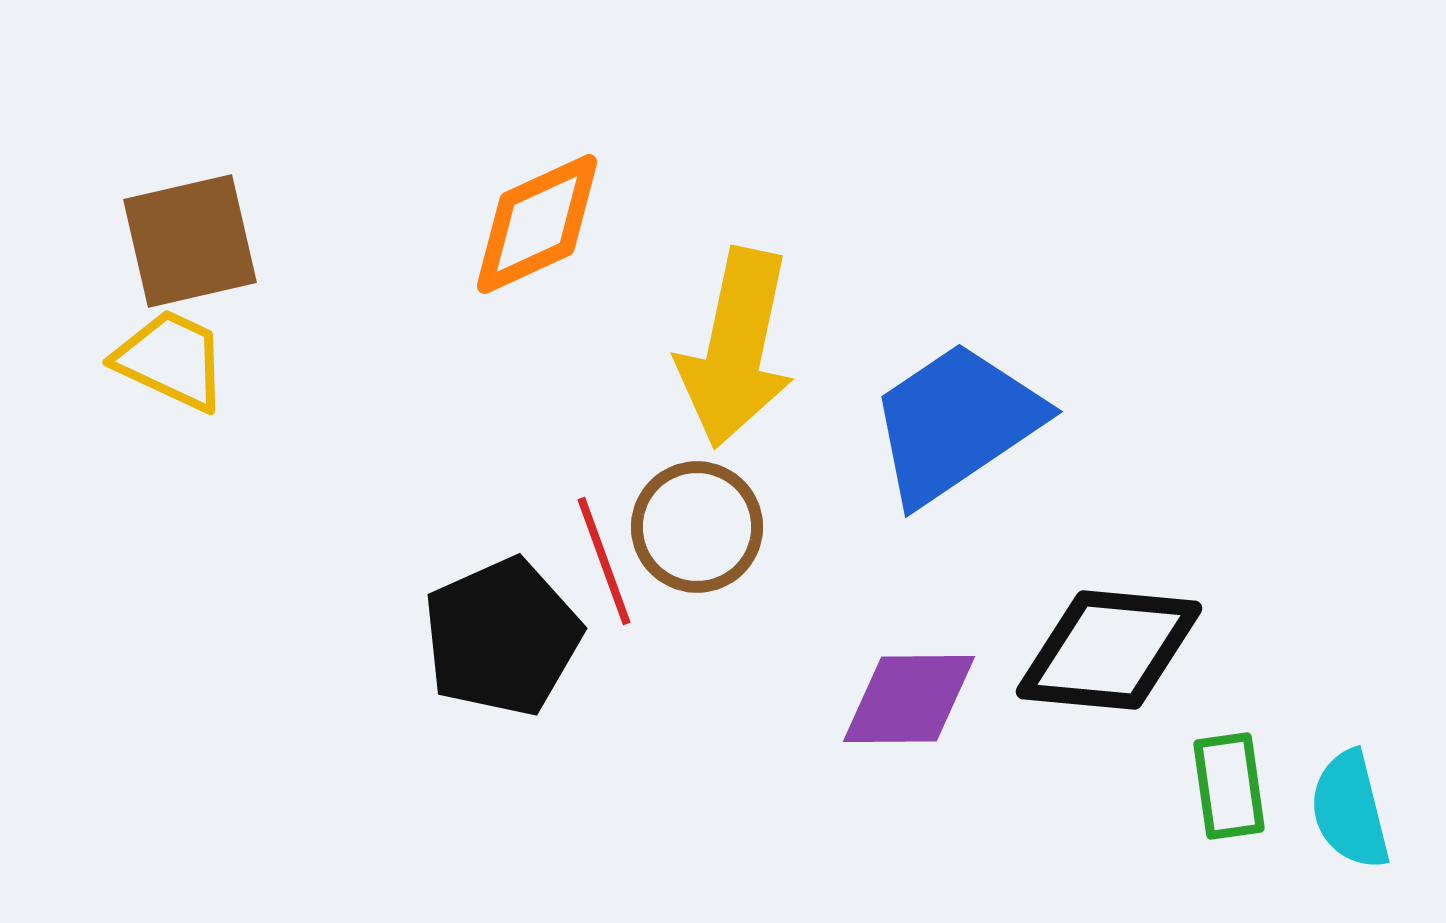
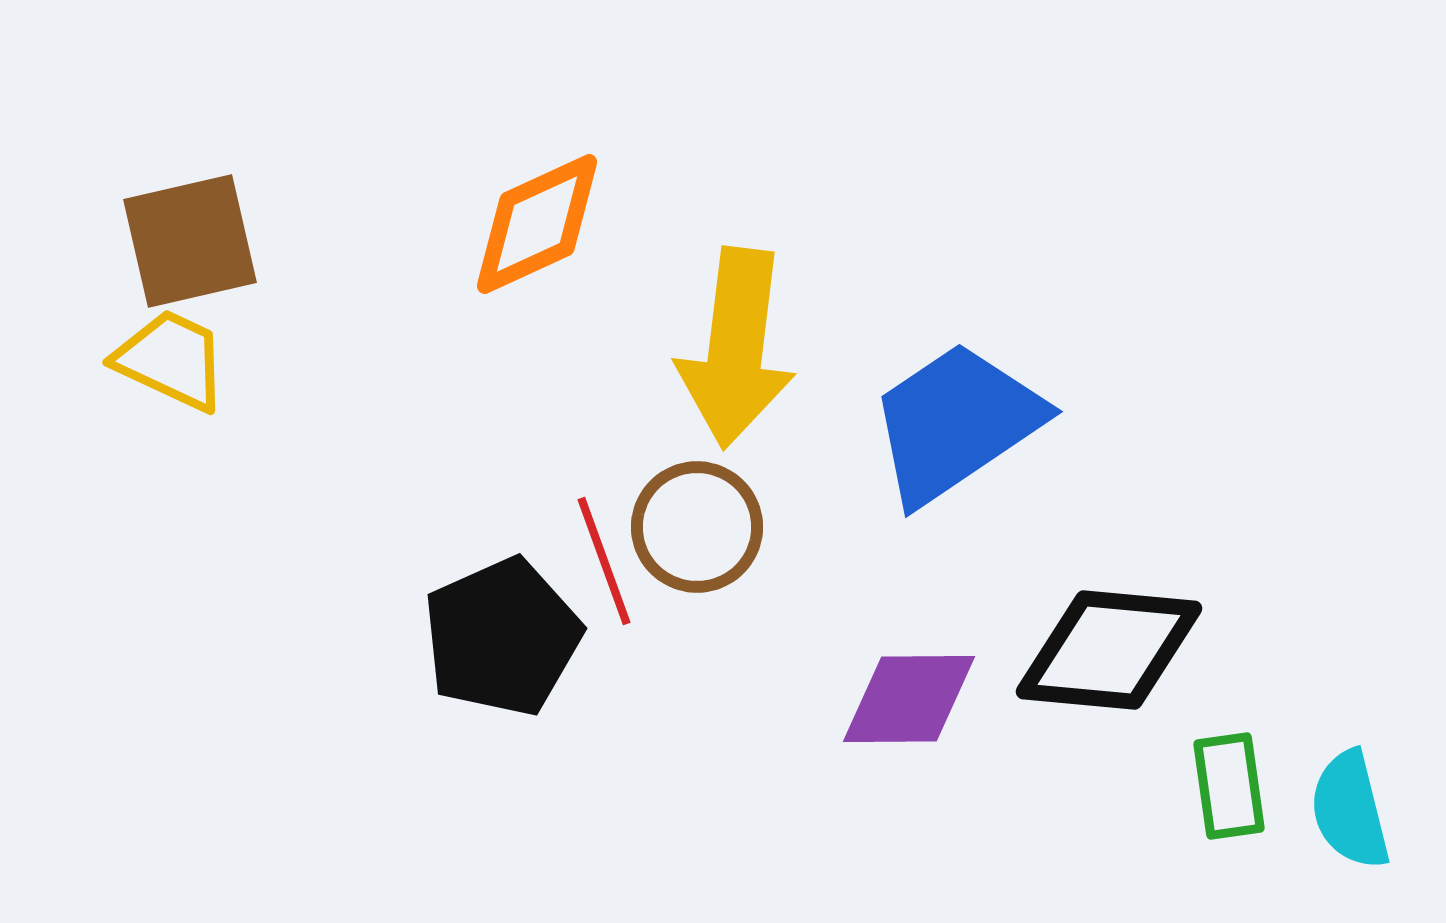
yellow arrow: rotated 5 degrees counterclockwise
